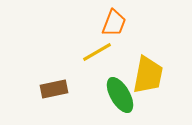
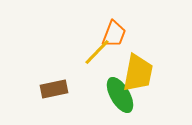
orange trapezoid: moved 11 px down
yellow line: rotated 16 degrees counterclockwise
yellow trapezoid: moved 10 px left, 2 px up
